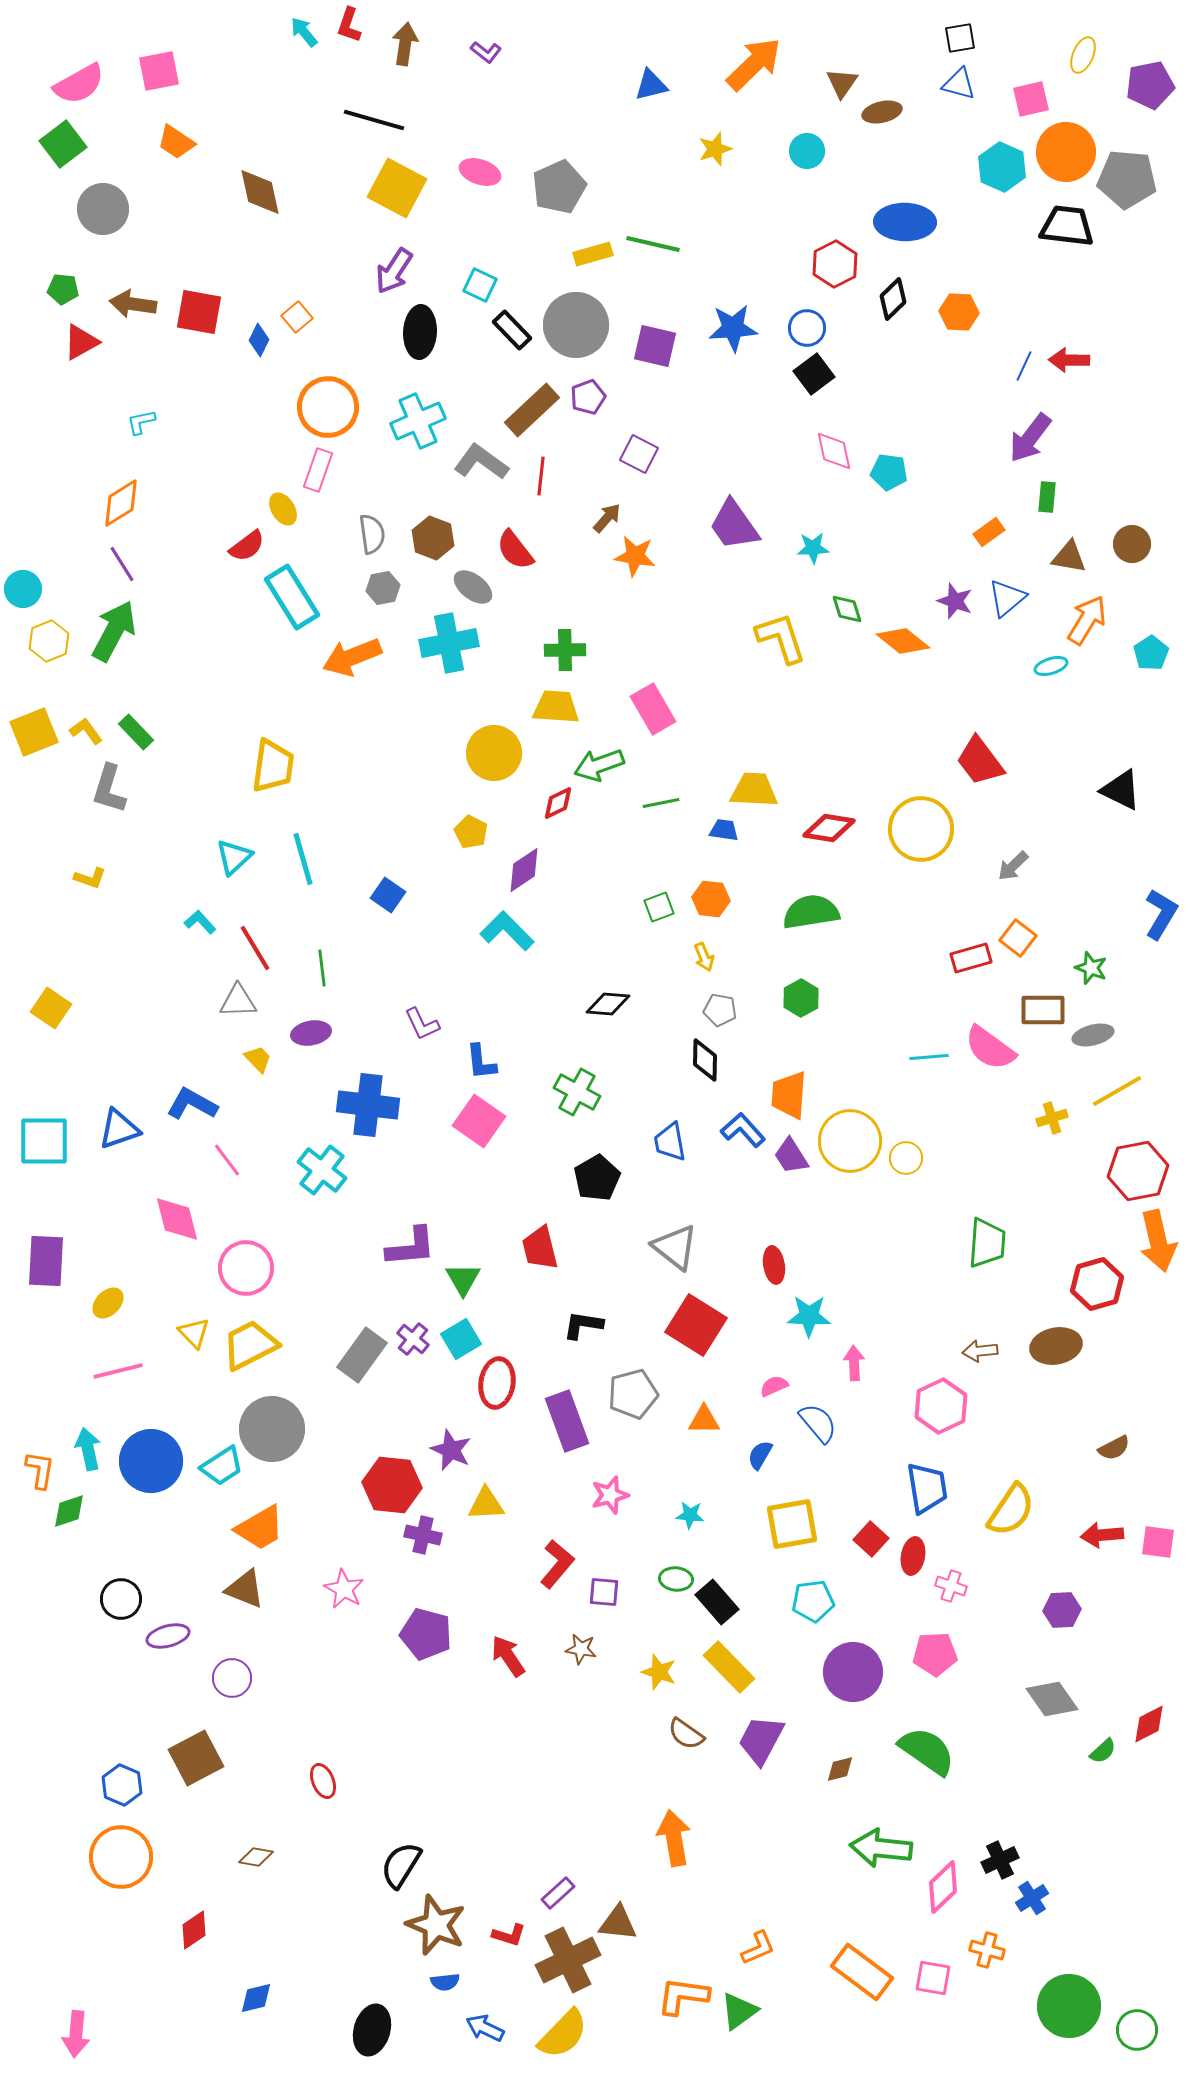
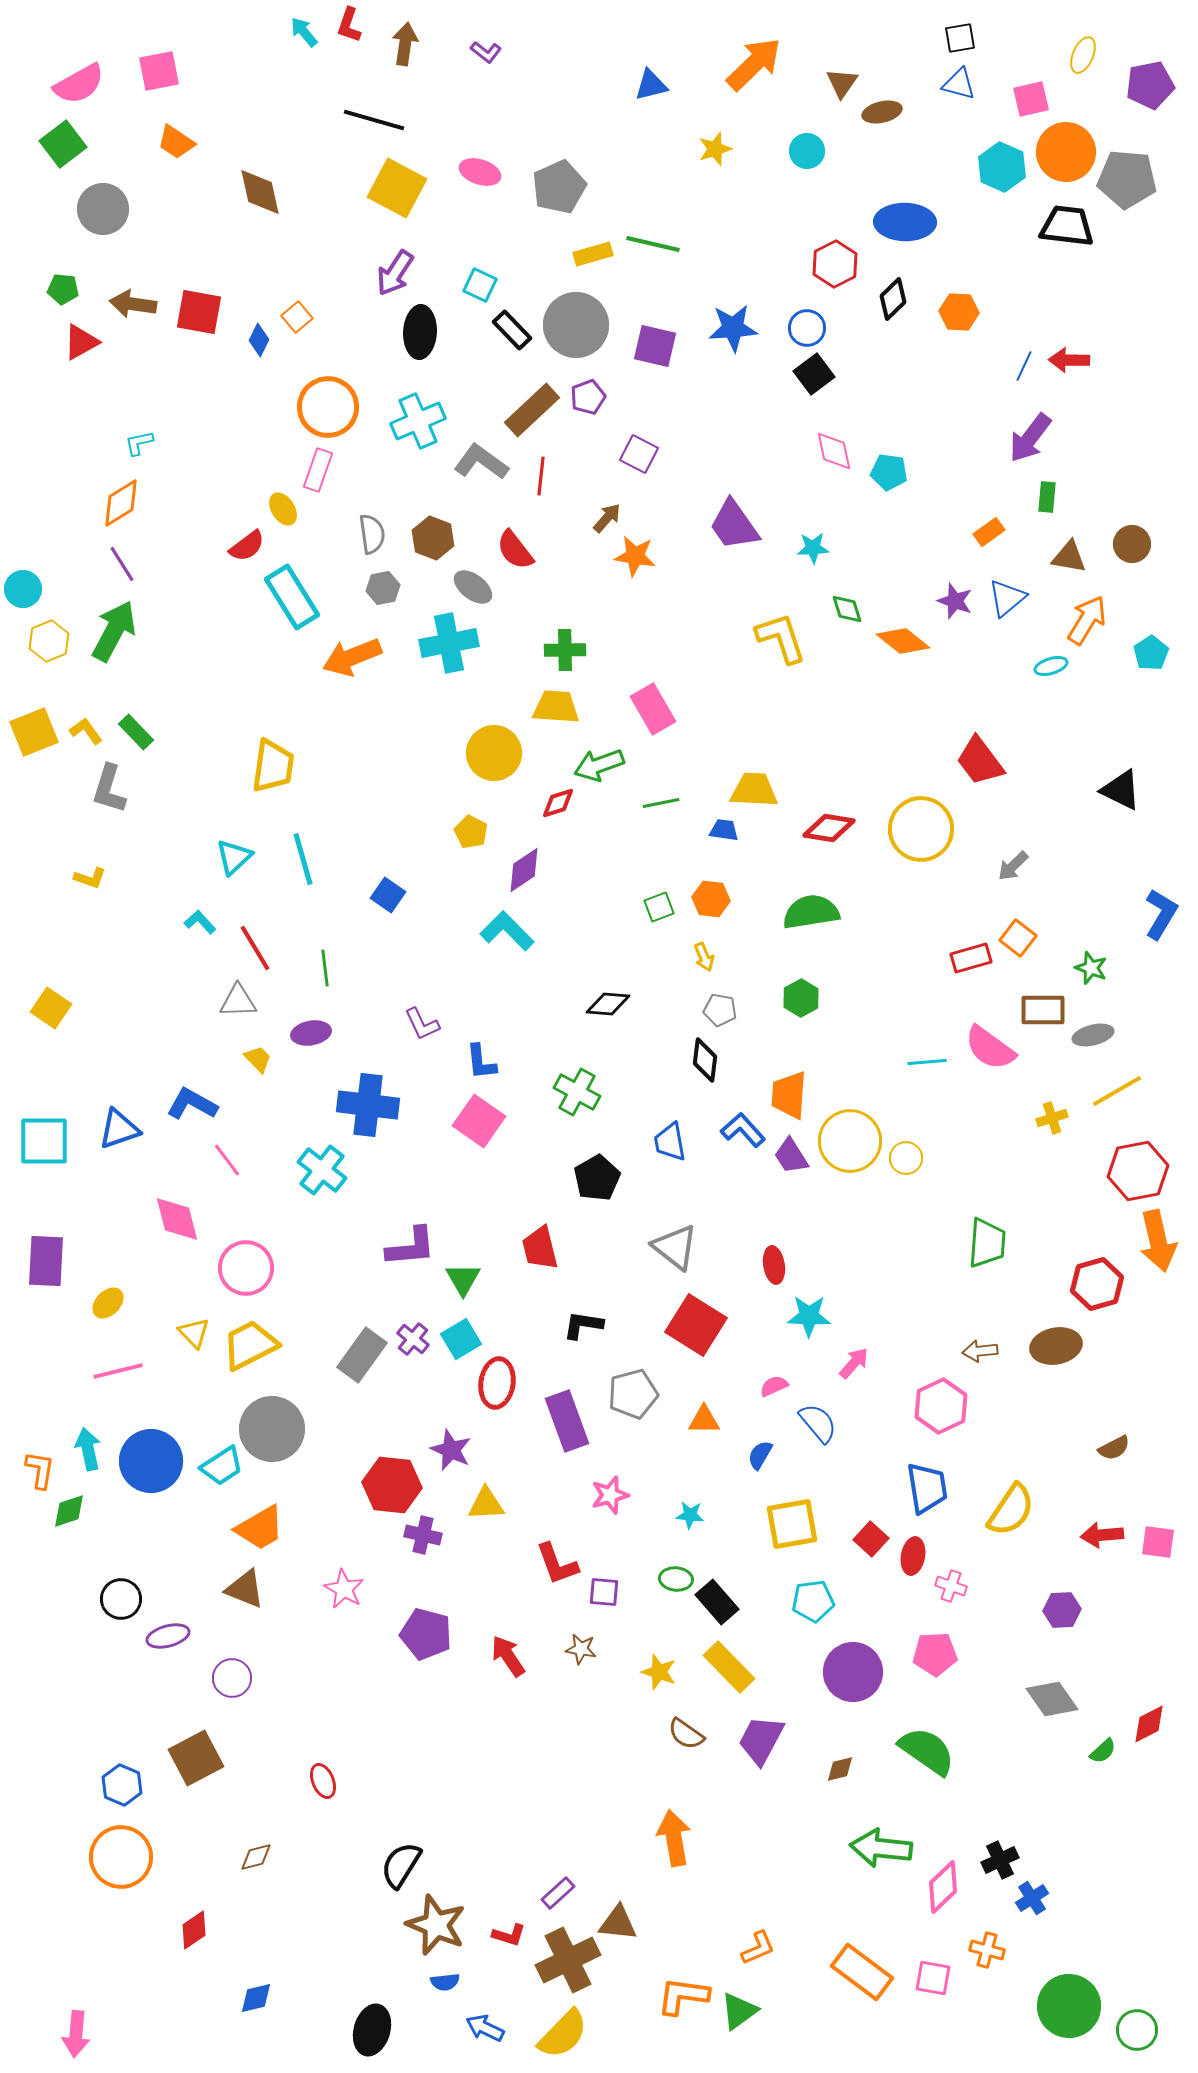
purple arrow at (394, 271): moved 1 px right, 2 px down
cyan L-shape at (141, 422): moved 2 px left, 21 px down
red diamond at (558, 803): rotated 9 degrees clockwise
green line at (322, 968): moved 3 px right
cyan line at (929, 1057): moved 2 px left, 5 px down
black diamond at (705, 1060): rotated 6 degrees clockwise
pink arrow at (854, 1363): rotated 44 degrees clockwise
red L-shape at (557, 1564): rotated 120 degrees clockwise
brown diamond at (256, 1857): rotated 24 degrees counterclockwise
